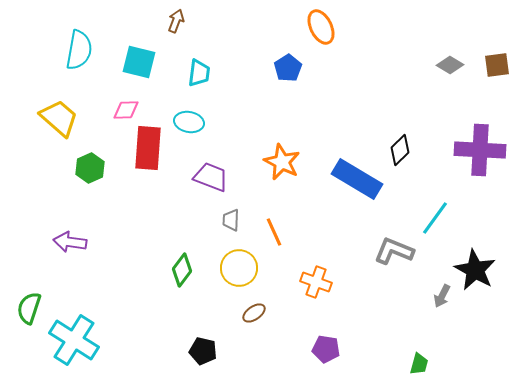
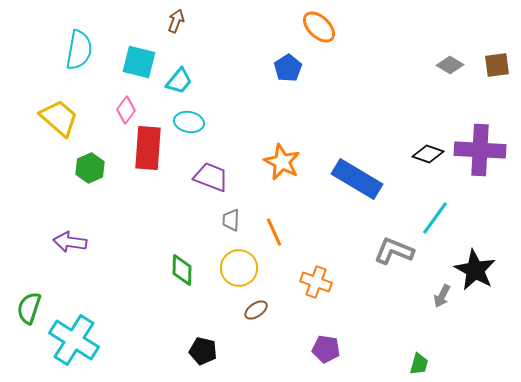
orange ellipse: moved 2 px left; rotated 20 degrees counterclockwise
cyan trapezoid: moved 20 px left, 8 px down; rotated 32 degrees clockwise
pink diamond: rotated 52 degrees counterclockwise
black diamond: moved 28 px right, 4 px down; rotated 64 degrees clockwise
green diamond: rotated 36 degrees counterclockwise
brown ellipse: moved 2 px right, 3 px up
